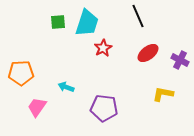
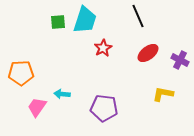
cyan trapezoid: moved 2 px left, 3 px up
cyan arrow: moved 4 px left, 7 px down; rotated 14 degrees counterclockwise
